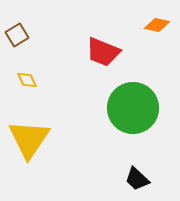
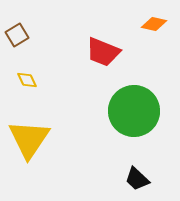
orange diamond: moved 3 px left, 1 px up
green circle: moved 1 px right, 3 px down
